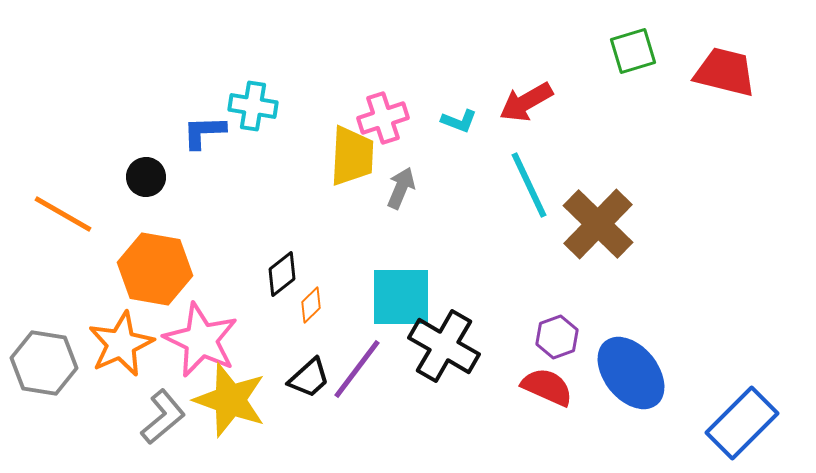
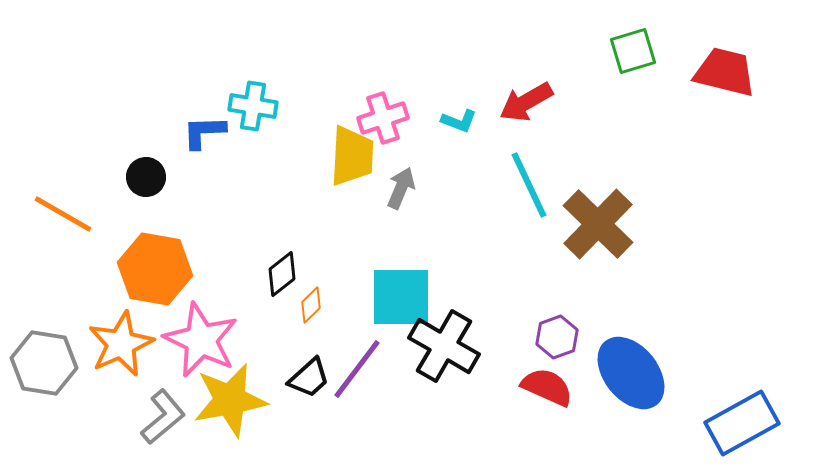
yellow star: rotated 30 degrees counterclockwise
blue rectangle: rotated 16 degrees clockwise
